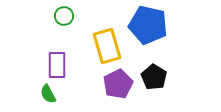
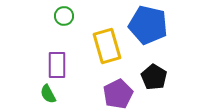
purple pentagon: moved 10 px down
